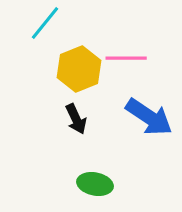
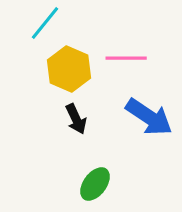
yellow hexagon: moved 10 px left; rotated 15 degrees counterclockwise
green ellipse: rotated 64 degrees counterclockwise
